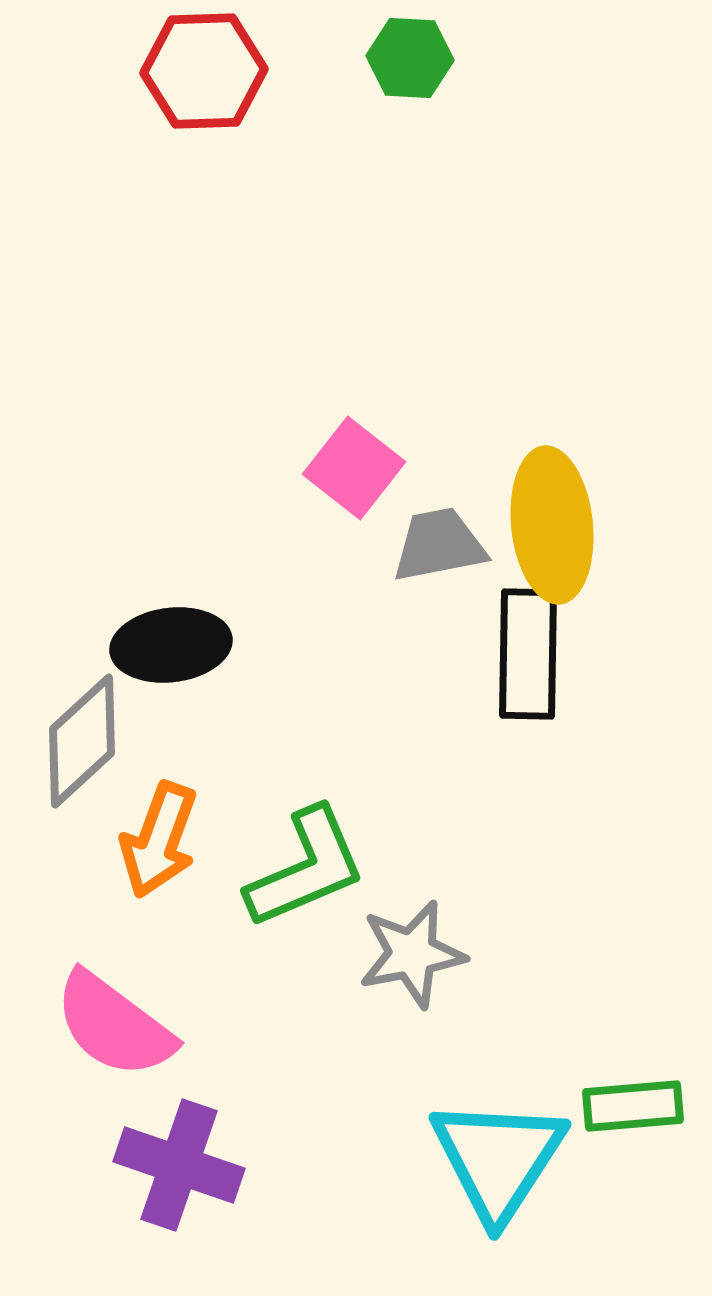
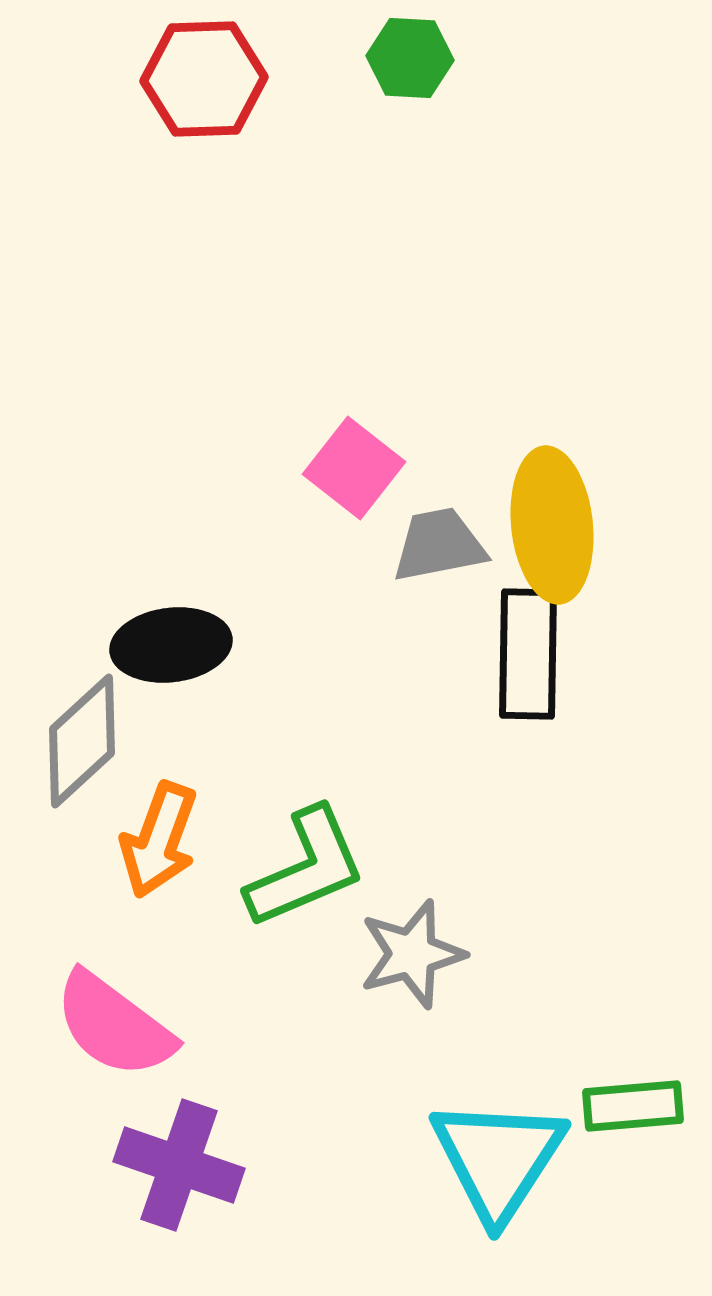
red hexagon: moved 8 px down
gray star: rotated 4 degrees counterclockwise
